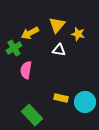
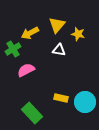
green cross: moved 1 px left, 1 px down
pink semicircle: rotated 54 degrees clockwise
green rectangle: moved 2 px up
